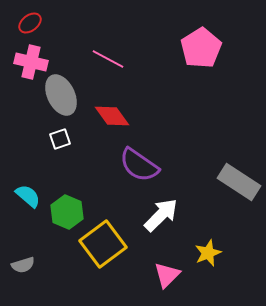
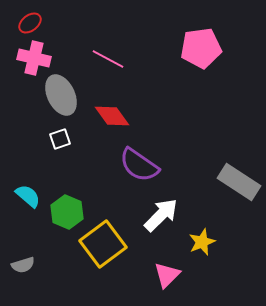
pink pentagon: rotated 24 degrees clockwise
pink cross: moved 3 px right, 4 px up
yellow star: moved 6 px left, 11 px up
